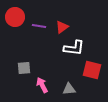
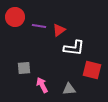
red triangle: moved 3 px left, 3 px down
